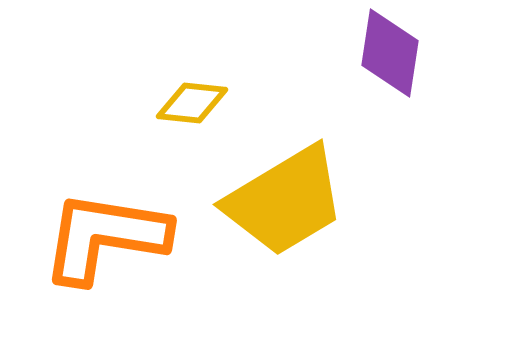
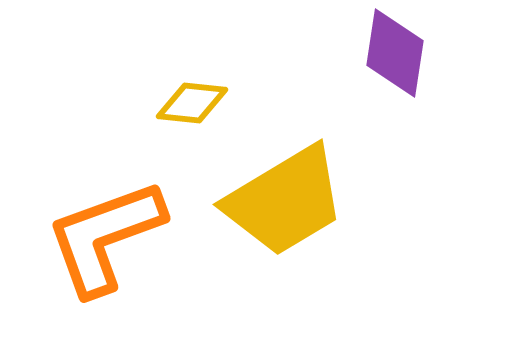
purple diamond: moved 5 px right
orange L-shape: rotated 29 degrees counterclockwise
